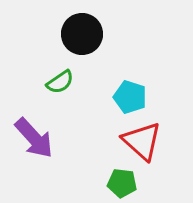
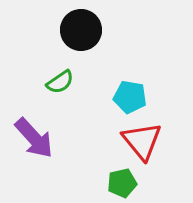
black circle: moved 1 px left, 4 px up
cyan pentagon: rotated 8 degrees counterclockwise
red triangle: rotated 9 degrees clockwise
green pentagon: rotated 20 degrees counterclockwise
